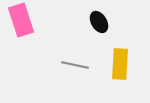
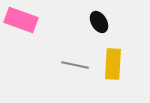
pink rectangle: rotated 52 degrees counterclockwise
yellow rectangle: moved 7 px left
